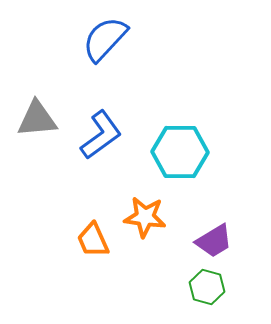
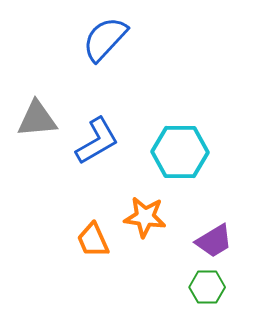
blue L-shape: moved 4 px left, 6 px down; rotated 6 degrees clockwise
green hexagon: rotated 16 degrees counterclockwise
